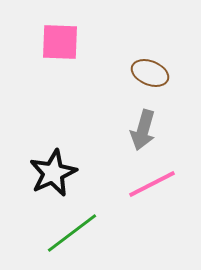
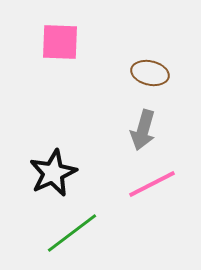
brown ellipse: rotated 9 degrees counterclockwise
